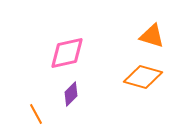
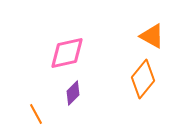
orange triangle: rotated 12 degrees clockwise
orange diamond: moved 2 px down; rotated 66 degrees counterclockwise
purple diamond: moved 2 px right, 1 px up
